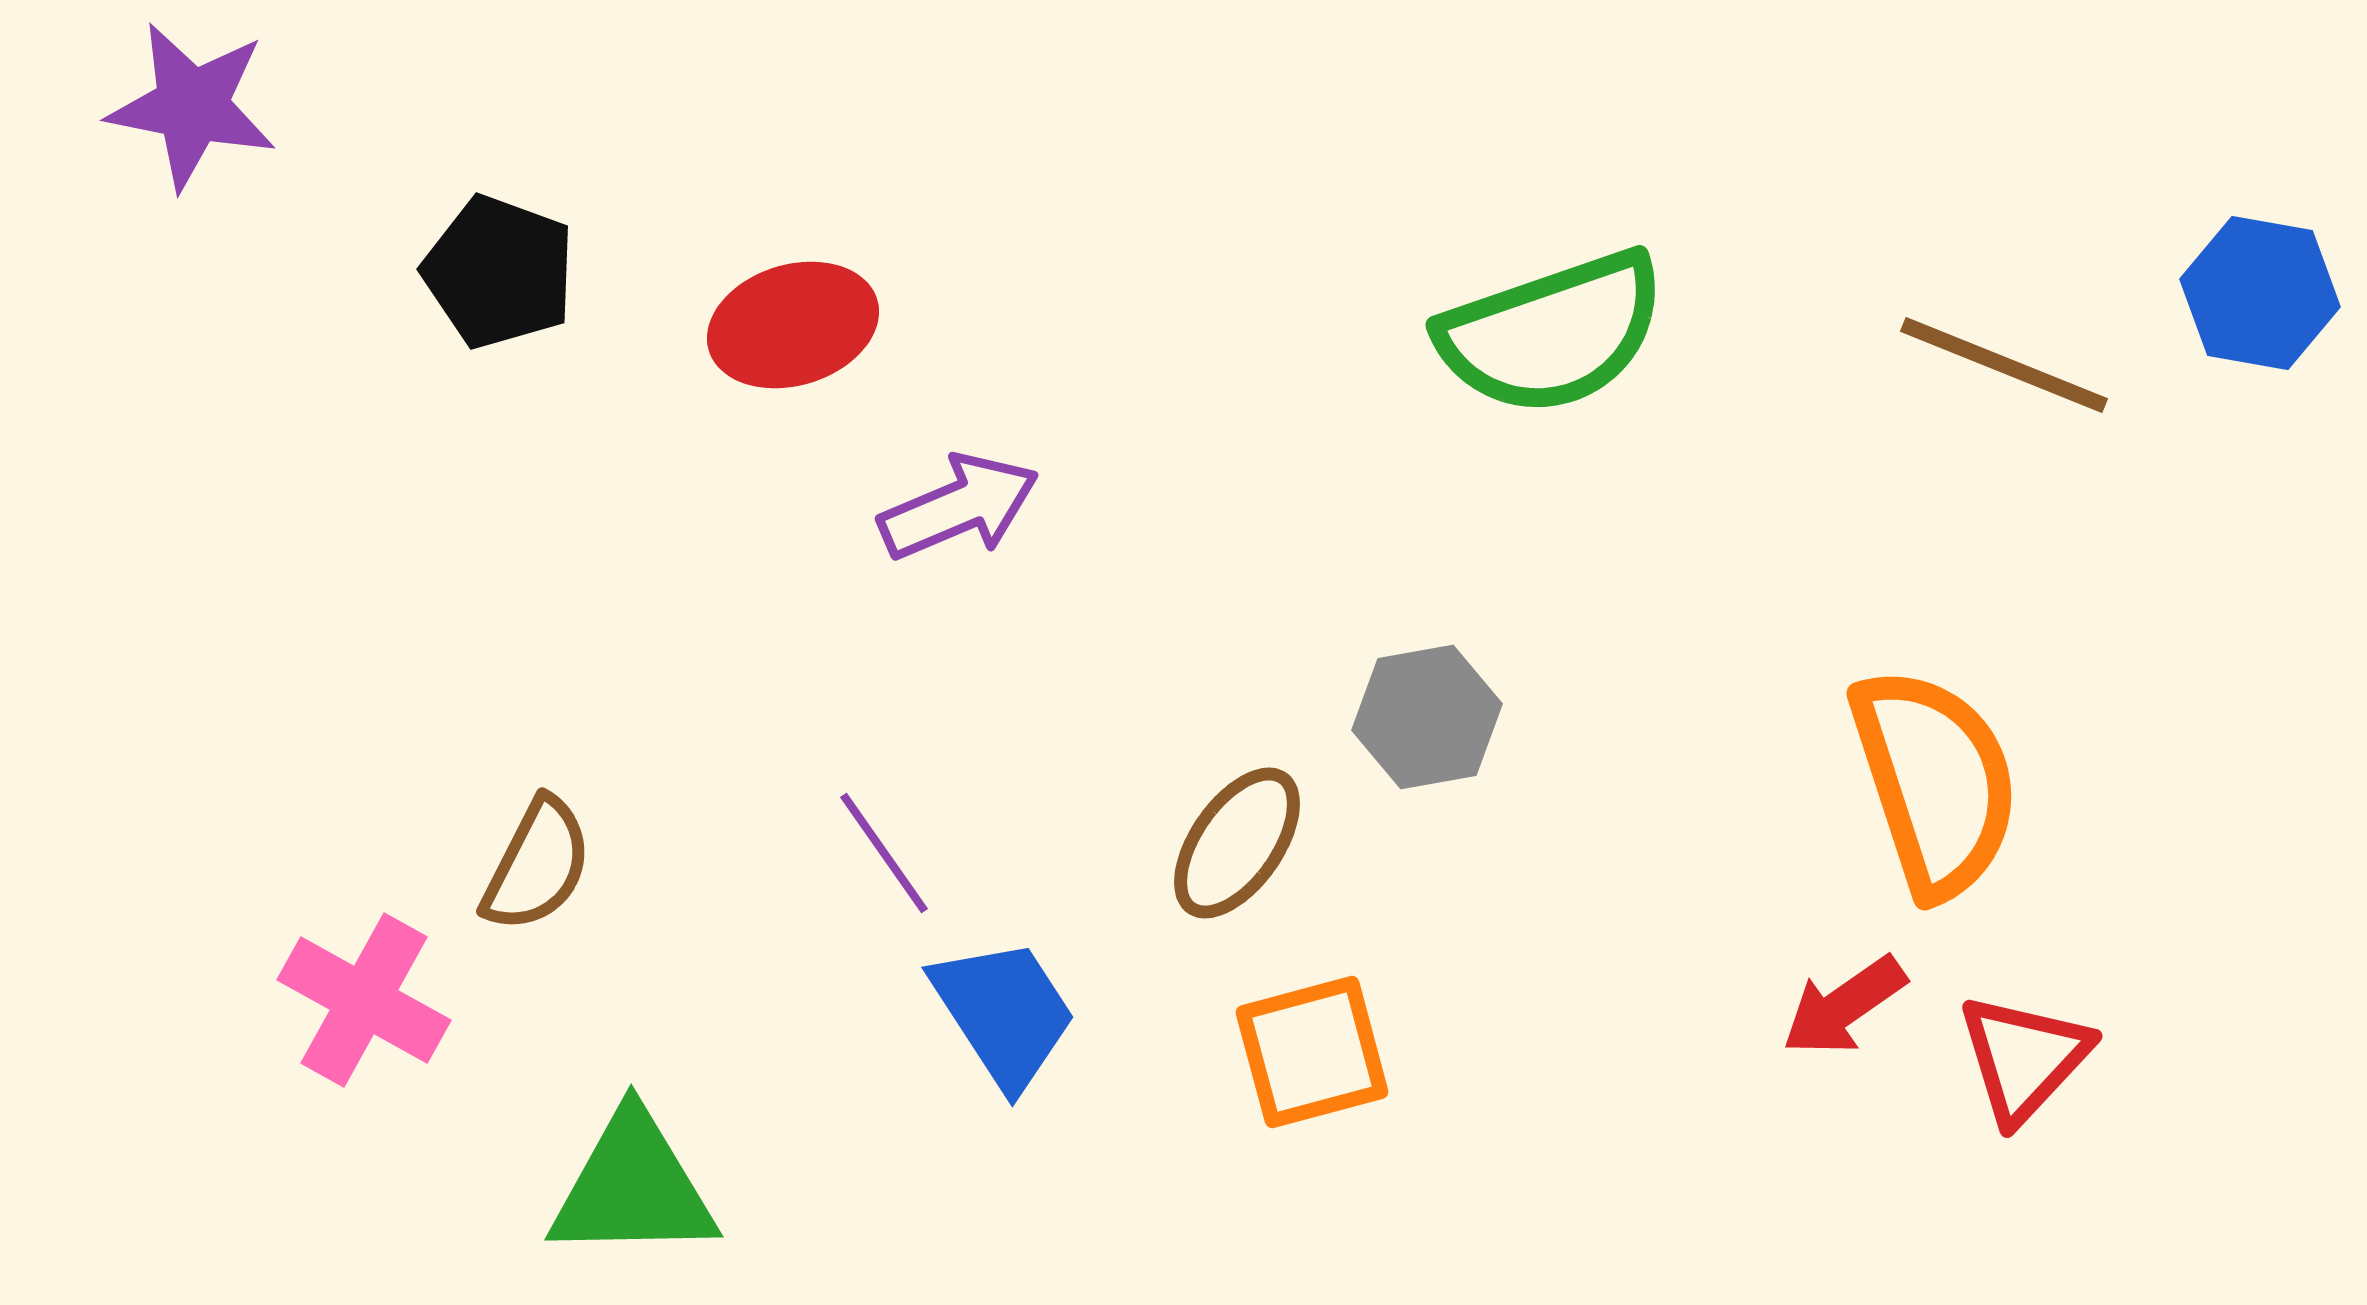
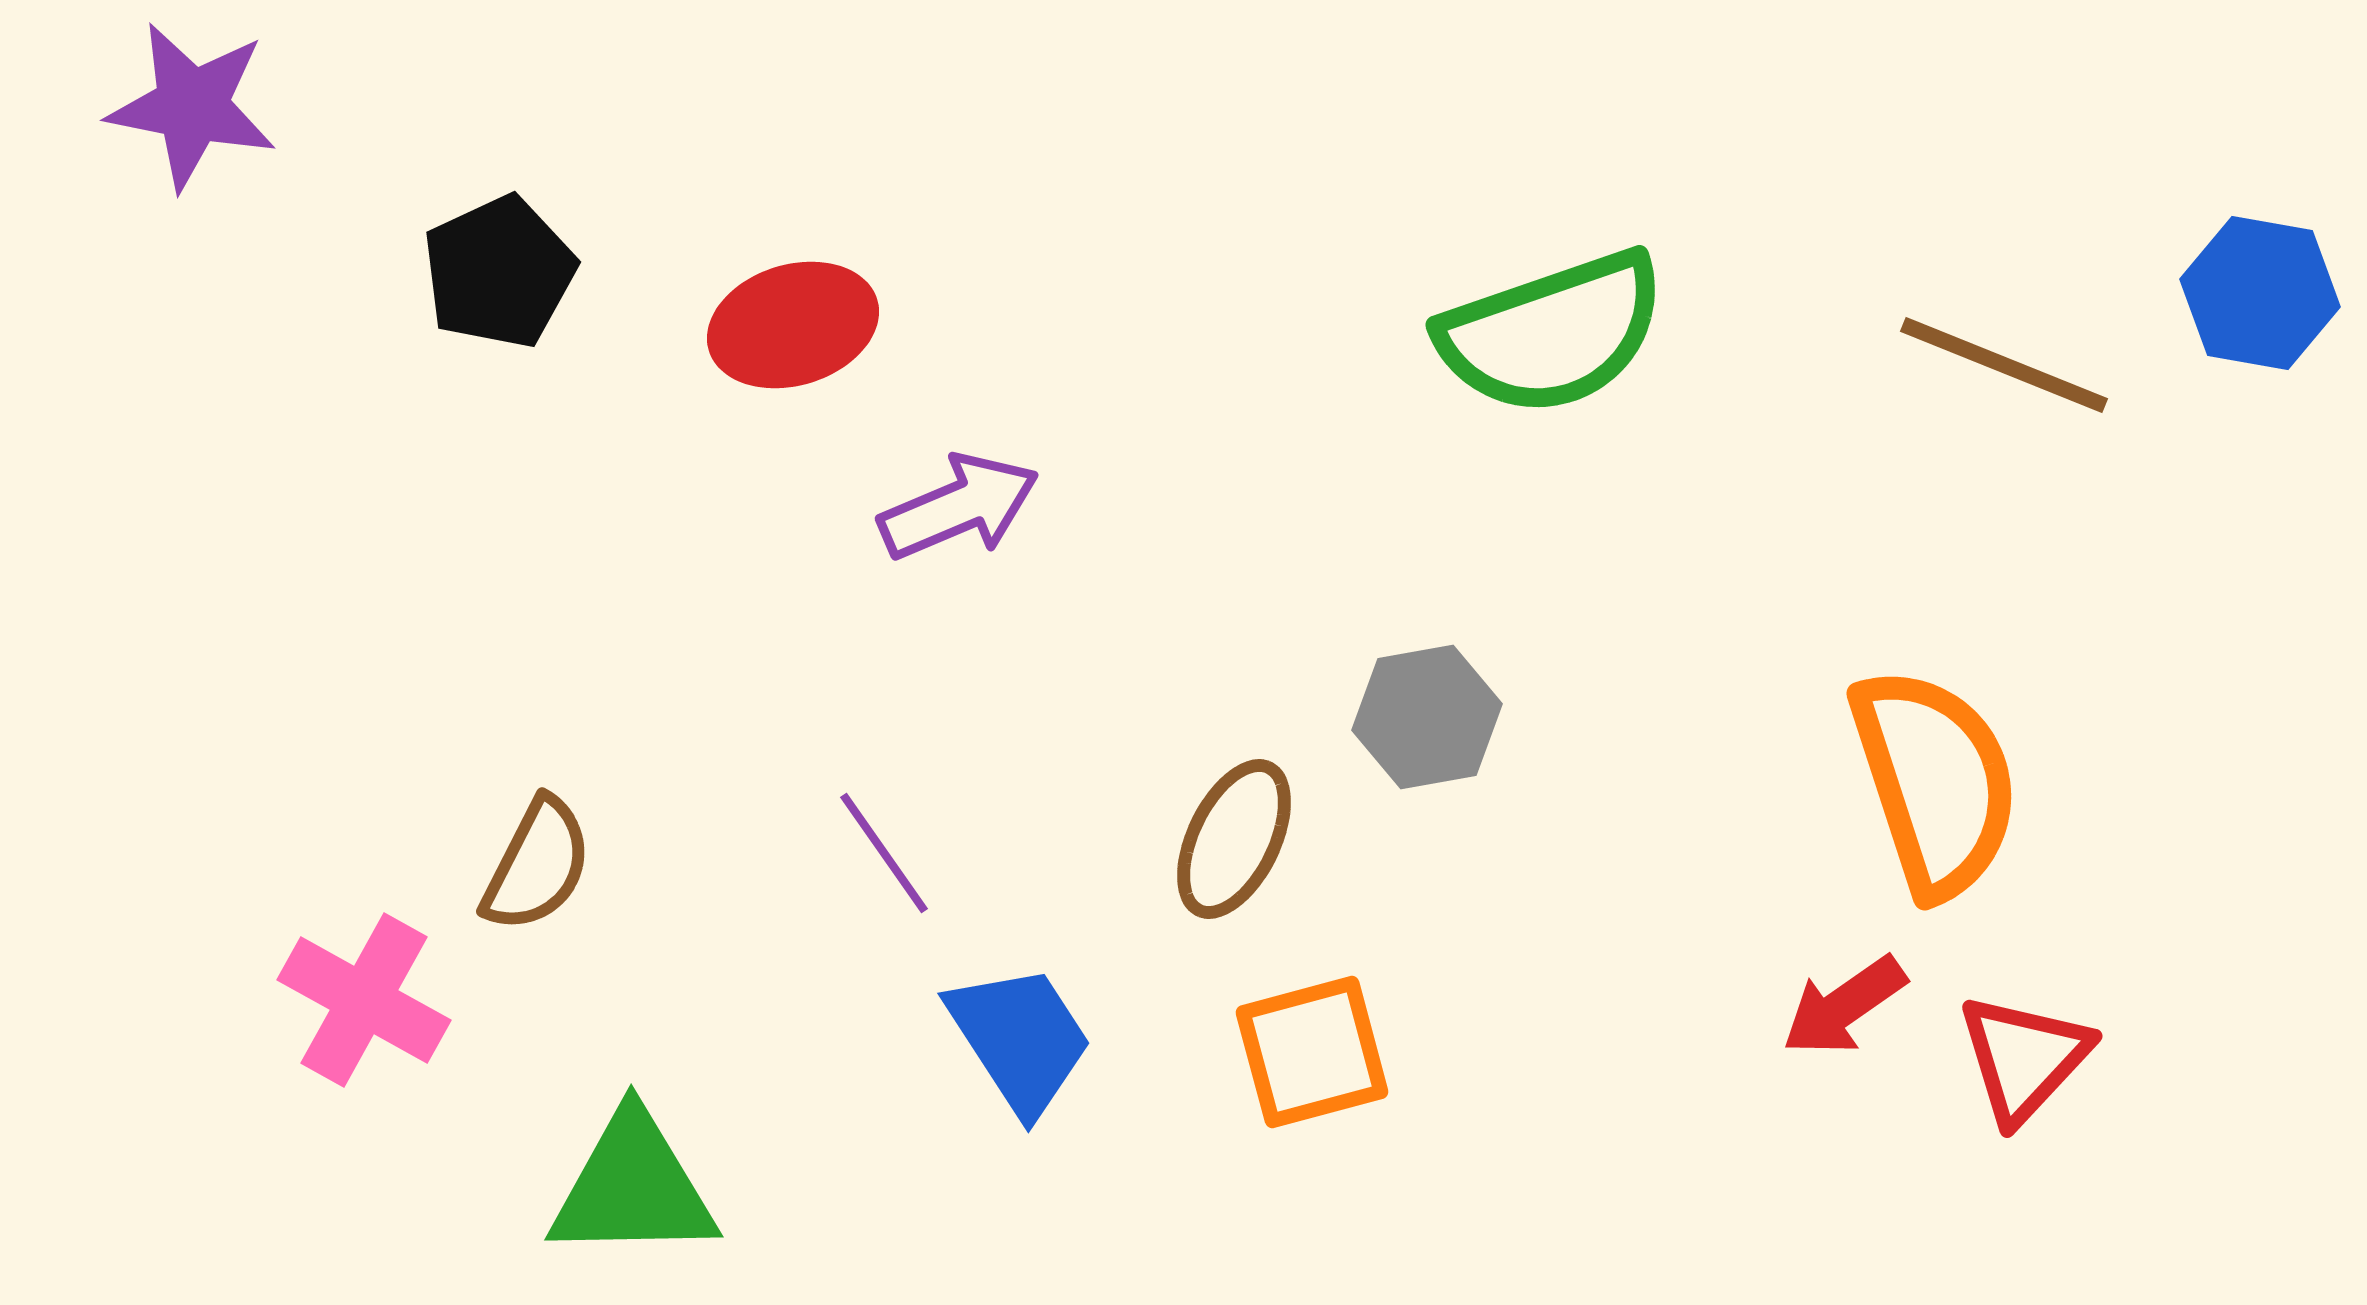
black pentagon: rotated 27 degrees clockwise
brown ellipse: moved 3 px left, 4 px up; rotated 9 degrees counterclockwise
blue trapezoid: moved 16 px right, 26 px down
